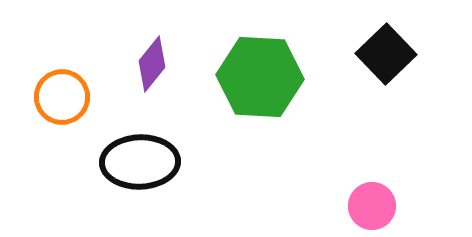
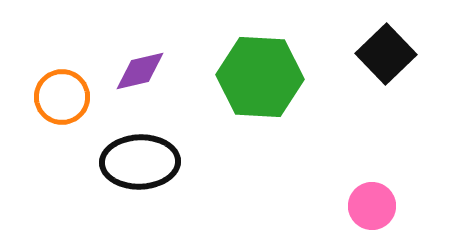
purple diamond: moved 12 px left, 7 px down; rotated 38 degrees clockwise
